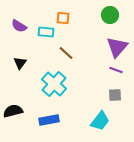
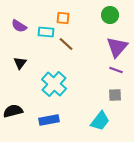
brown line: moved 9 px up
